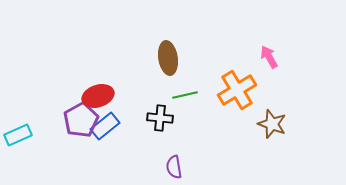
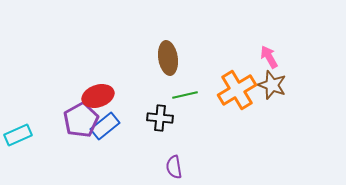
brown star: moved 39 px up
